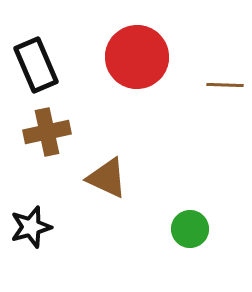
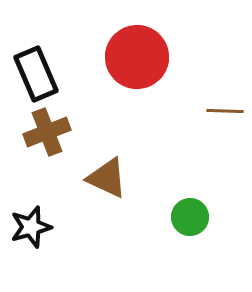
black rectangle: moved 9 px down
brown line: moved 26 px down
brown cross: rotated 9 degrees counterclockwise
green circle: moved 12 px up
